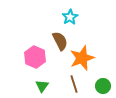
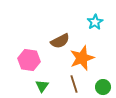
cyan star: moved 25 px right, 5 px down
brown semicircle: rotated 90 degrees clockwise
pink hexagon: moved 6 px left, 3 px down; rotated 15 degrees counterclockwise
green circle: moved 1 px down
